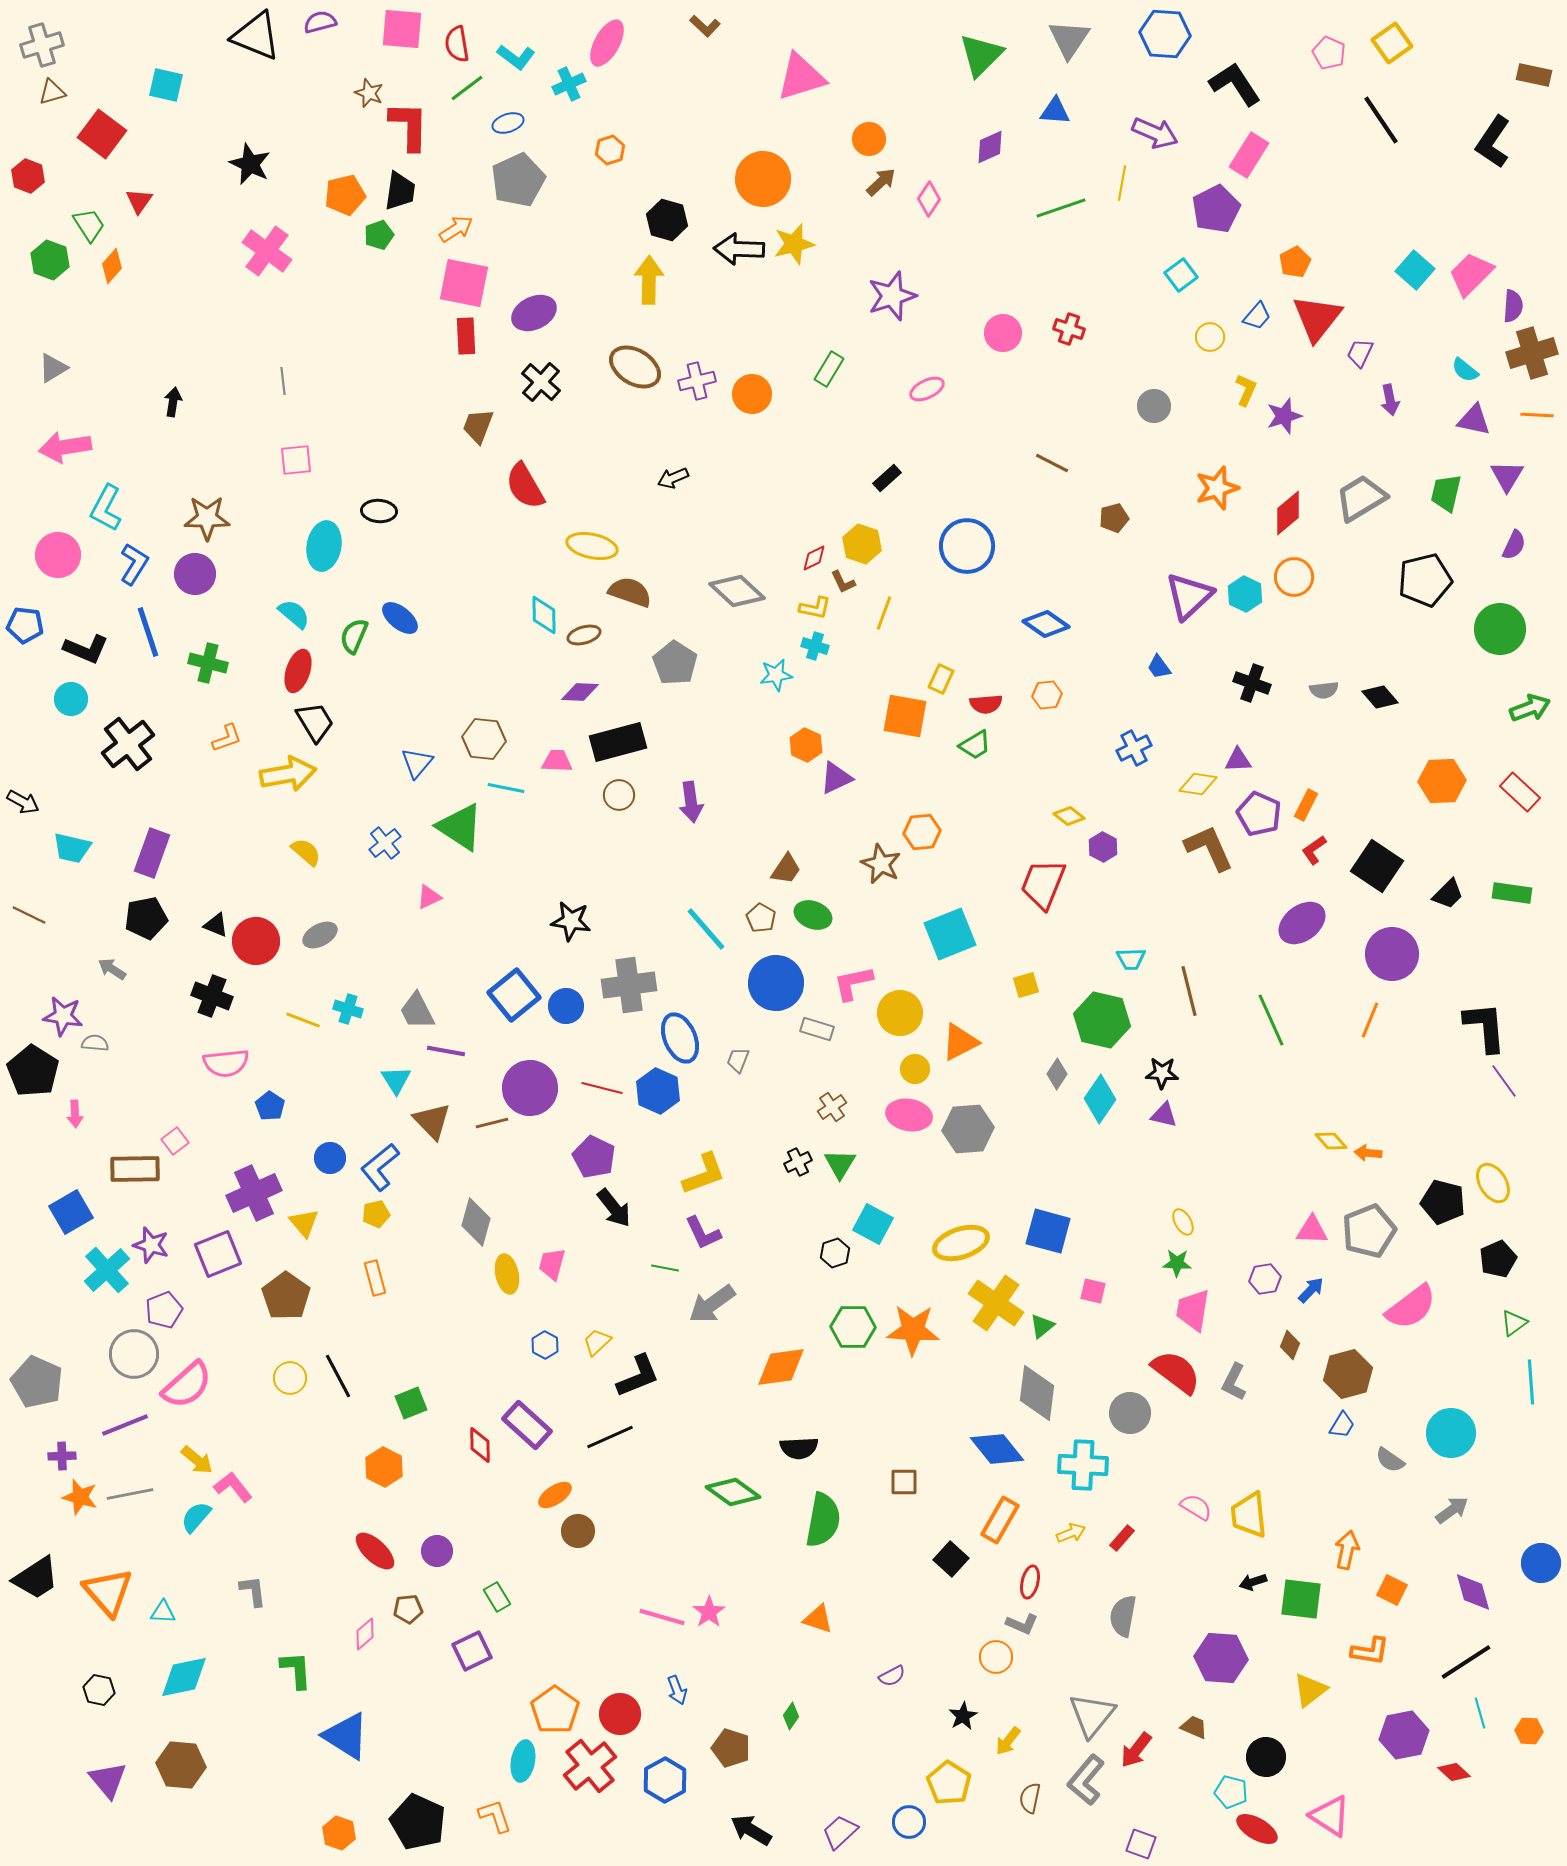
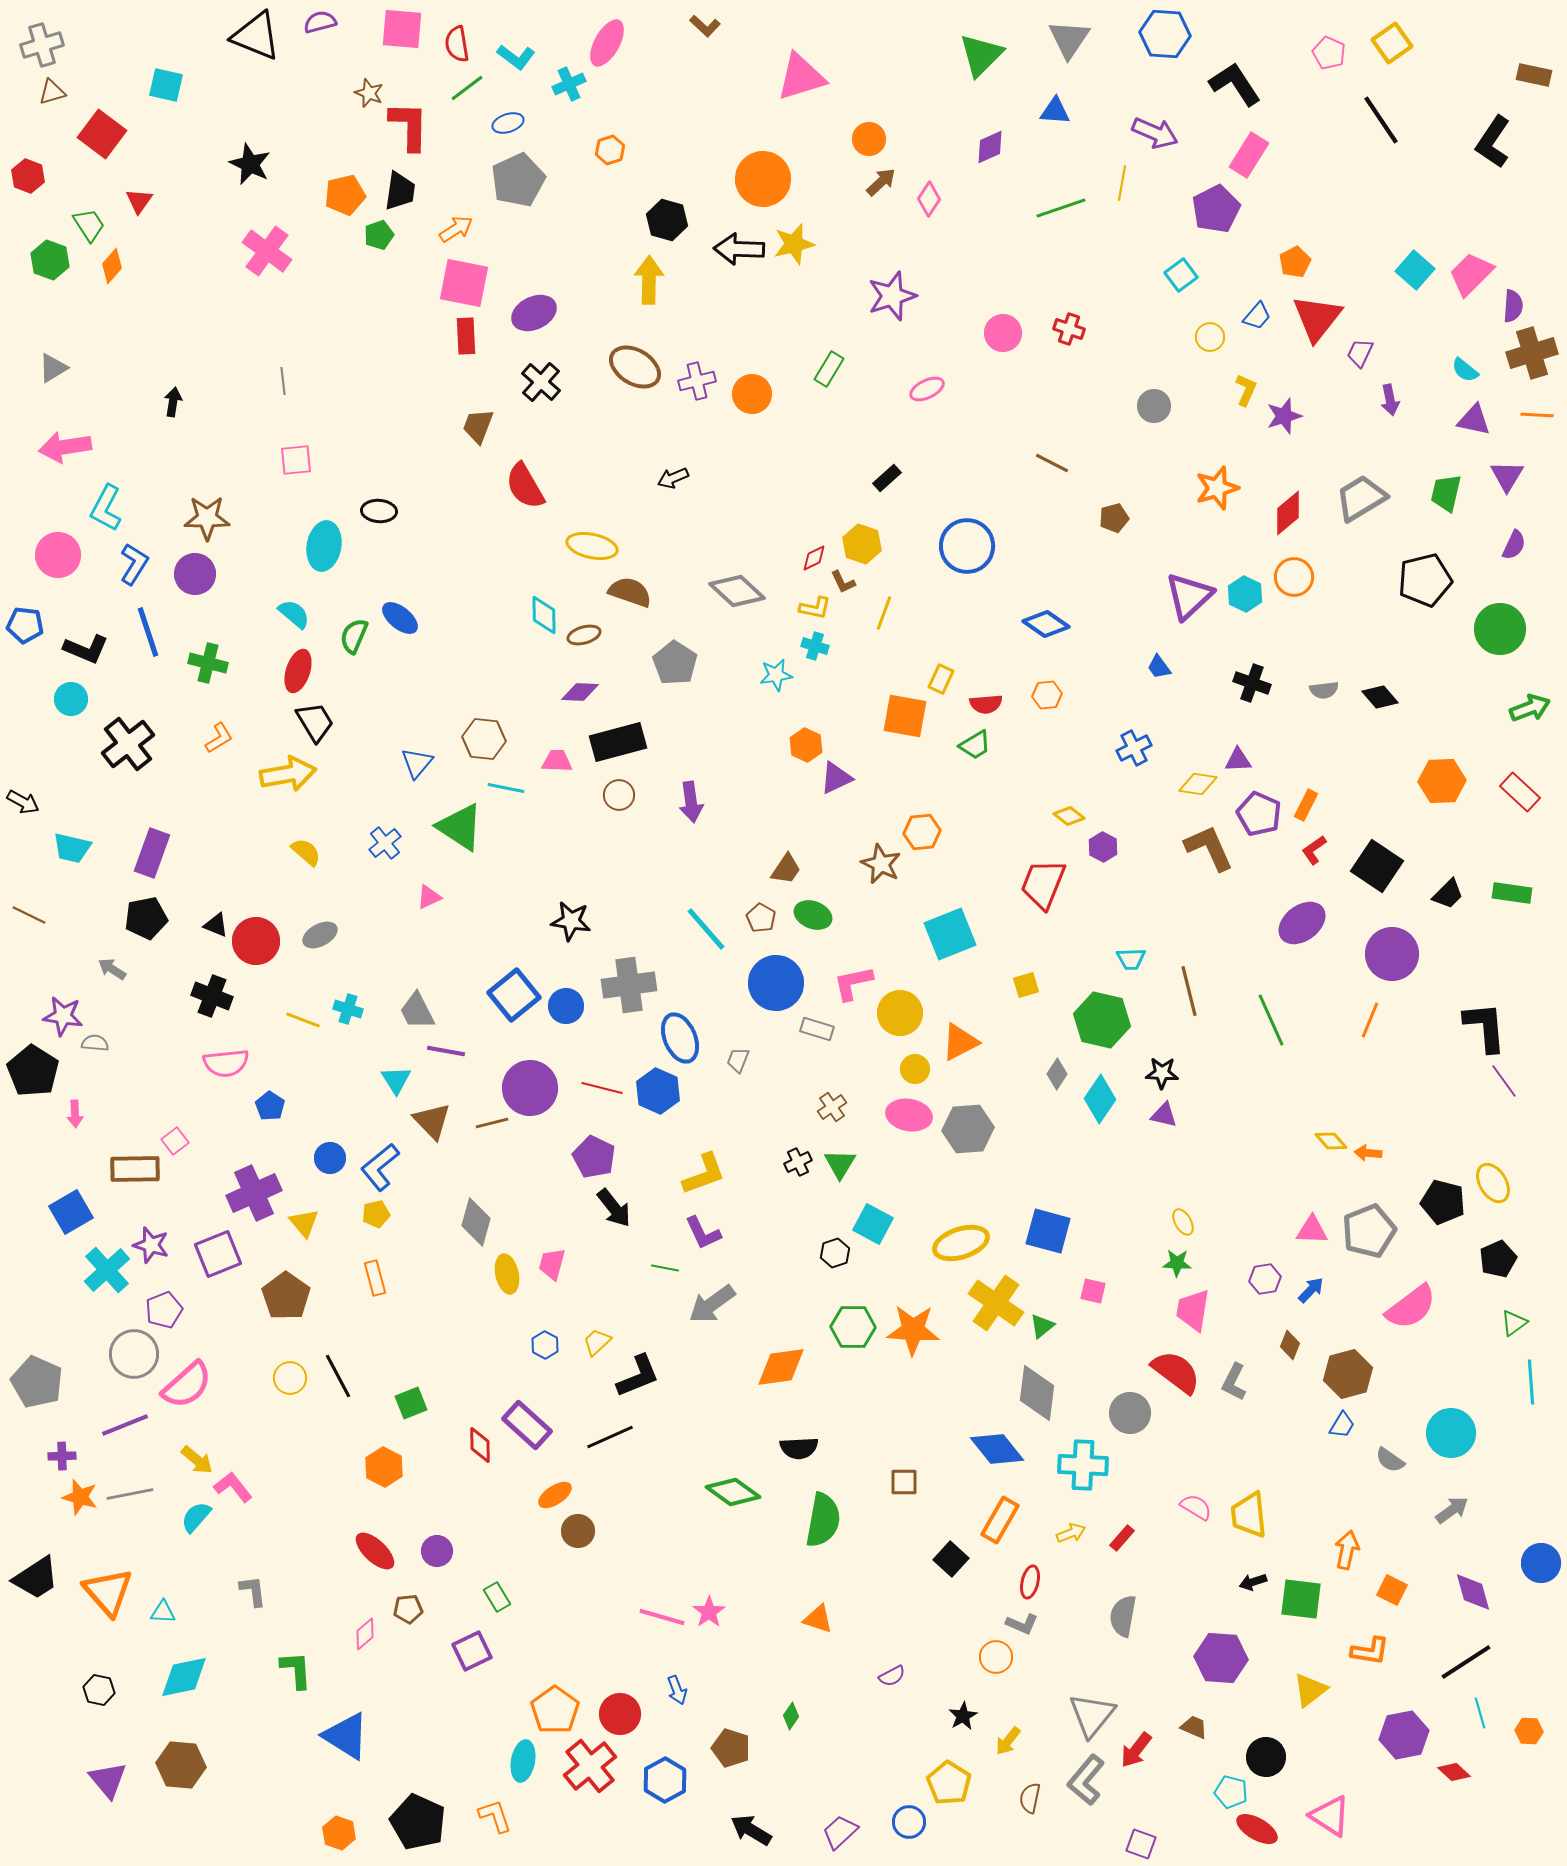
orange L-shape at (227, 738): moved 8 px left; rotated 12 degrees counterclockwise
